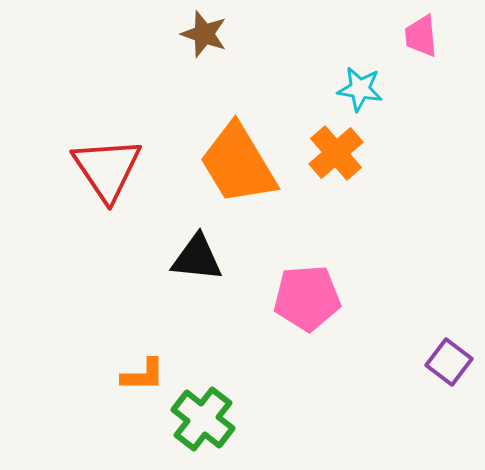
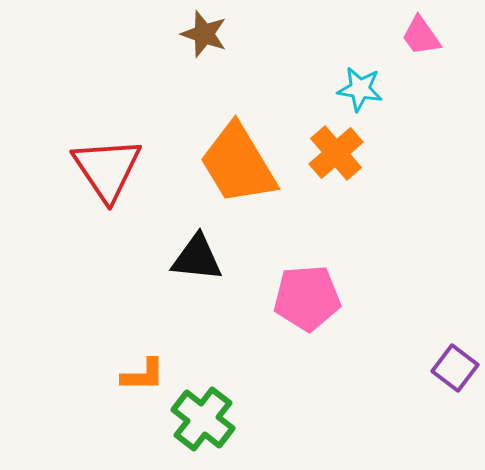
pink trapezoid: rotated 30 degrees counterclockwise
purple square: moved 6 px right, 6 px down
